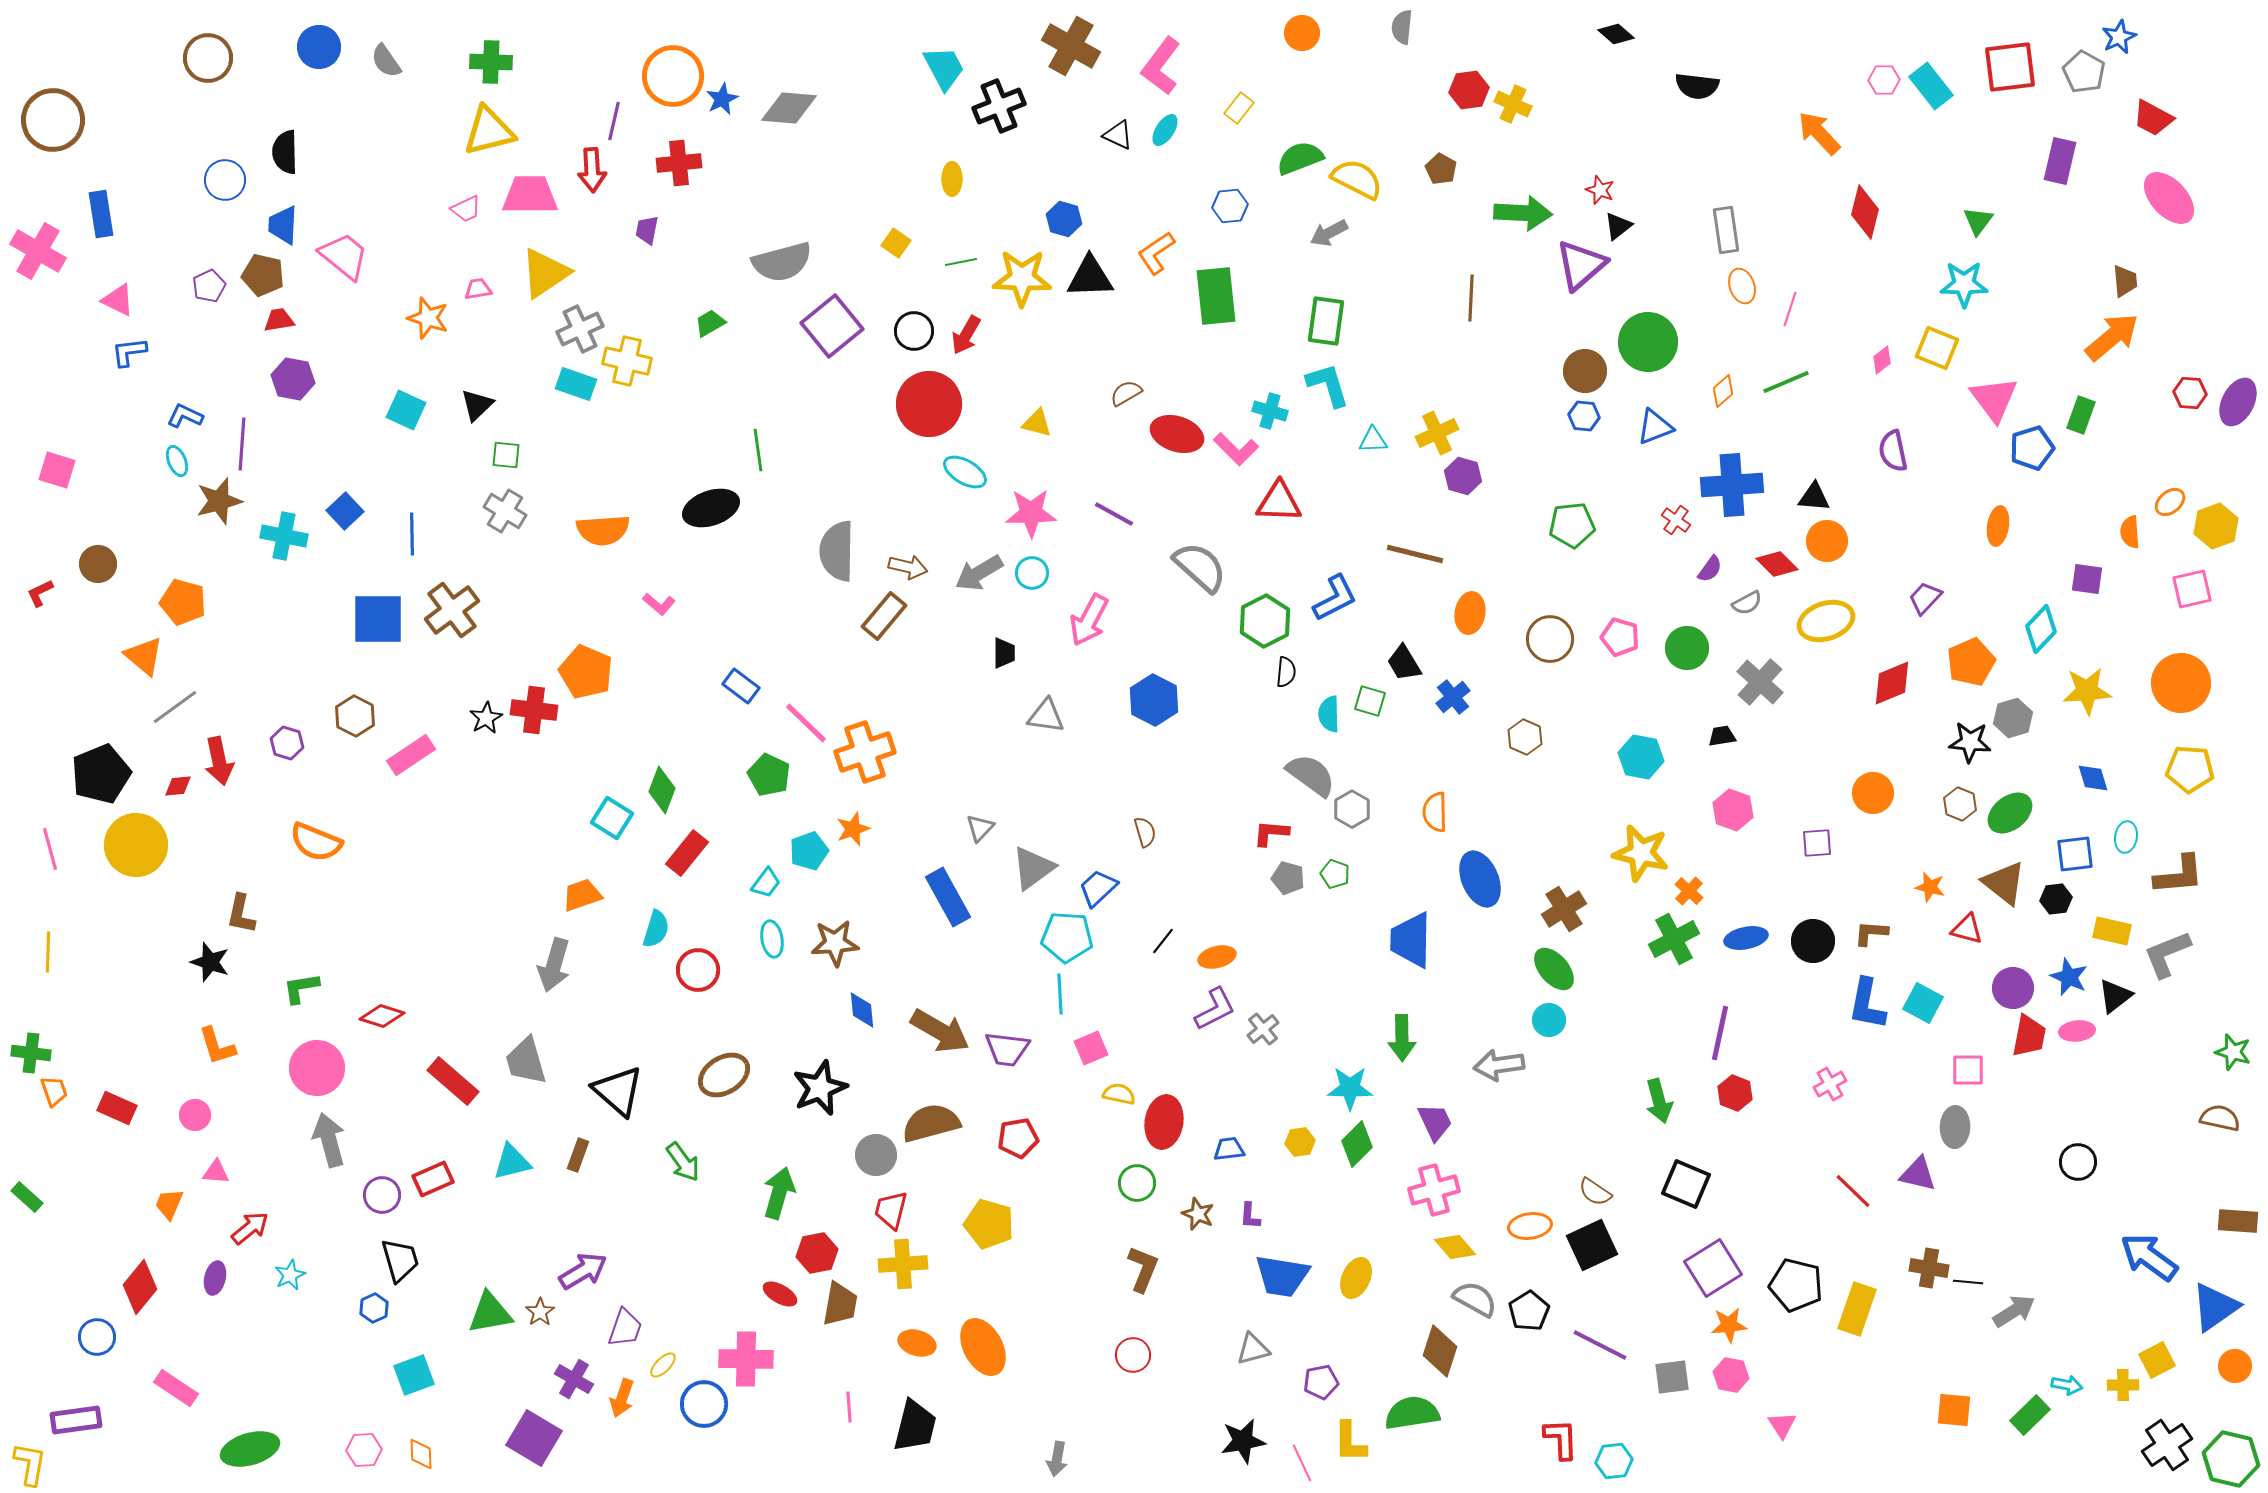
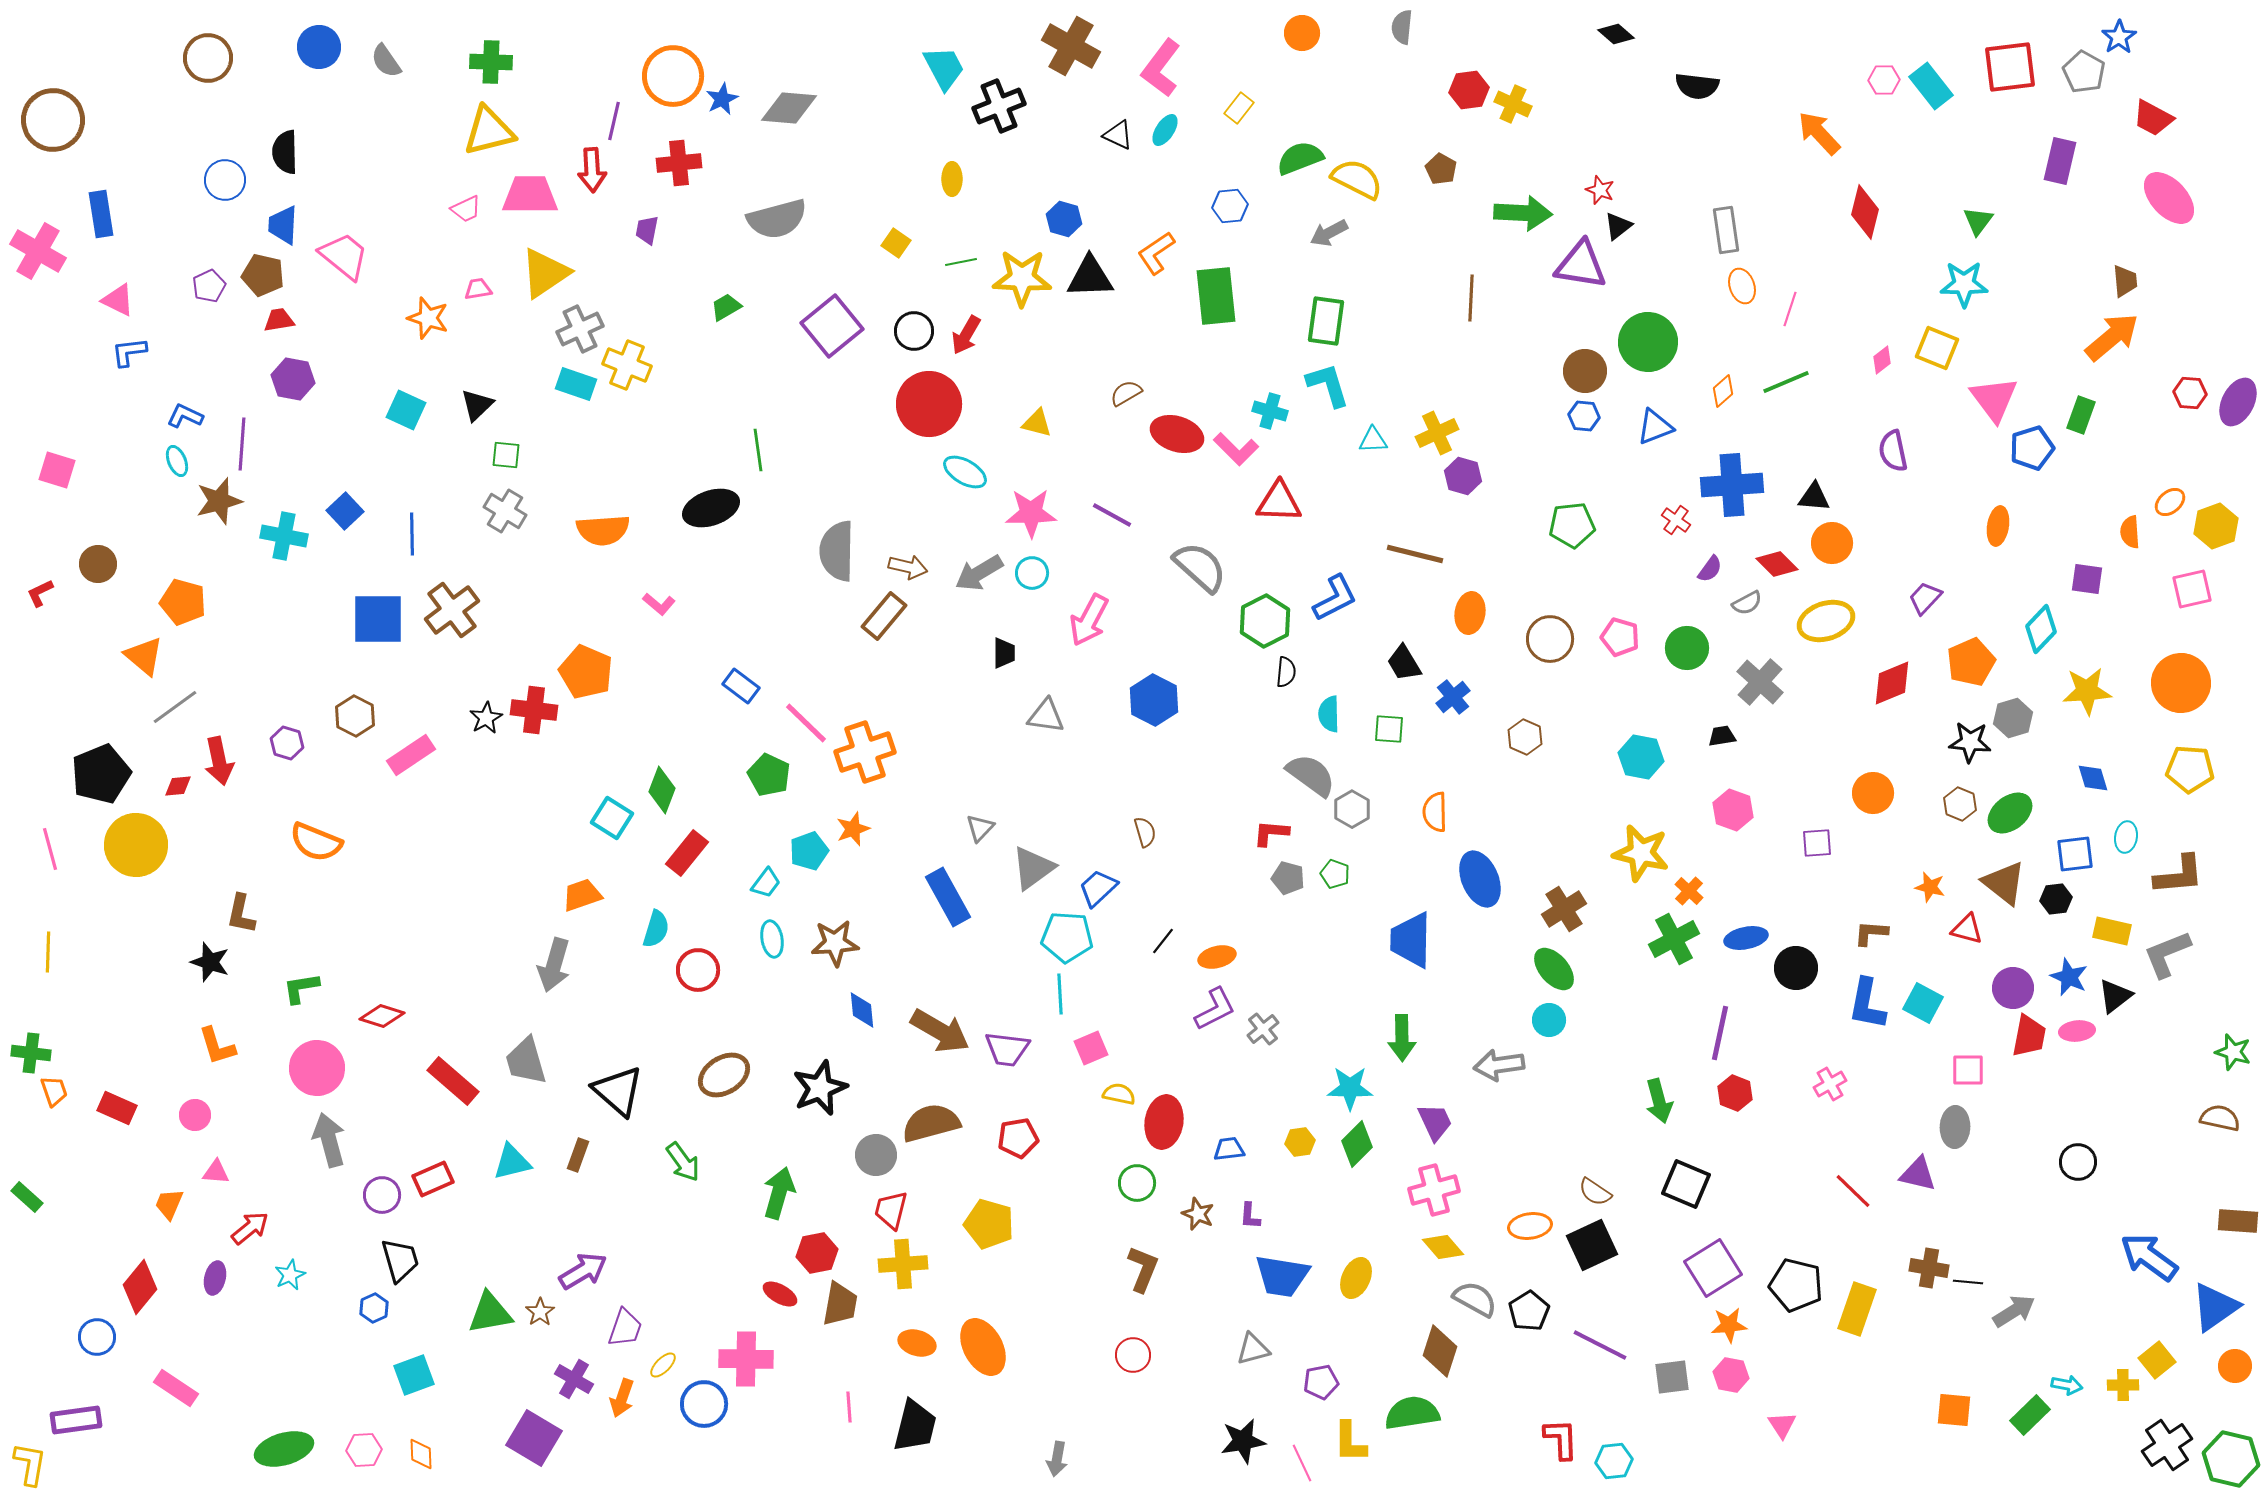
blue star at (2119, 37): rotated 8 degrees counterclockwise
pink L-shape at (1161, 66): moved 2 px down
gray semicircle at (782, 262): moved 5 px left, 43 px up
purple triangle at (1581, 265): rotated 50 degrees clockwise
green trapezoid at (710, 323): moved 16 px right, 16 px up
yellow cross at (627, 361): moved 4 px down; rotated 9 degrees clockwise
purple line at (1114, 514): moved 2 px left, 1 px down
orange circle at (1827, 541): moved 5 px right, 2 px down
green square at (1370, 701): moved 19 px right, 28 px down; rotated 12 degrees counterclockwise
black circle at (1813, 941): moved 17 px left, 27 px down
yellow diamond at (1455, 1247): moved 12 px left
yellow square at (2157, 1360): rotated 12 degrees counterclockwise
green ellipse at (250, 1449): moved 34 px right
